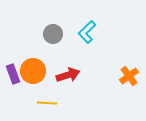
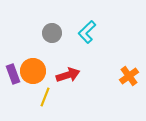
gray circle: moved 1 px left, 1 px up
yellow line: moved 2 px left, 6 px up; rotated 72 degrees counterclockwise
